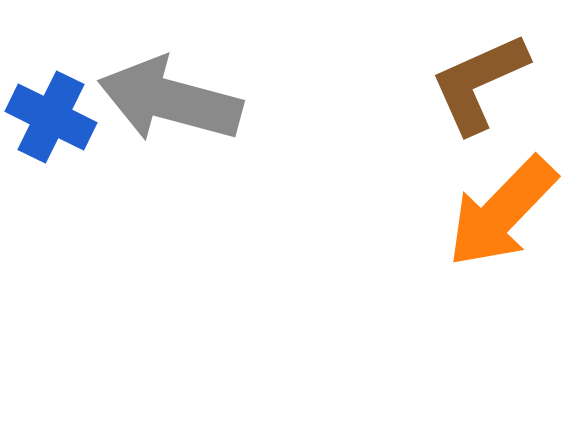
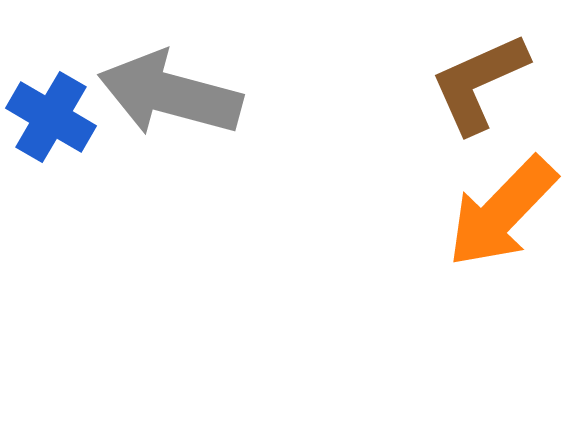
gray arrow: moved 6 px up
blue cross: rotated 4 degrees clockwise
